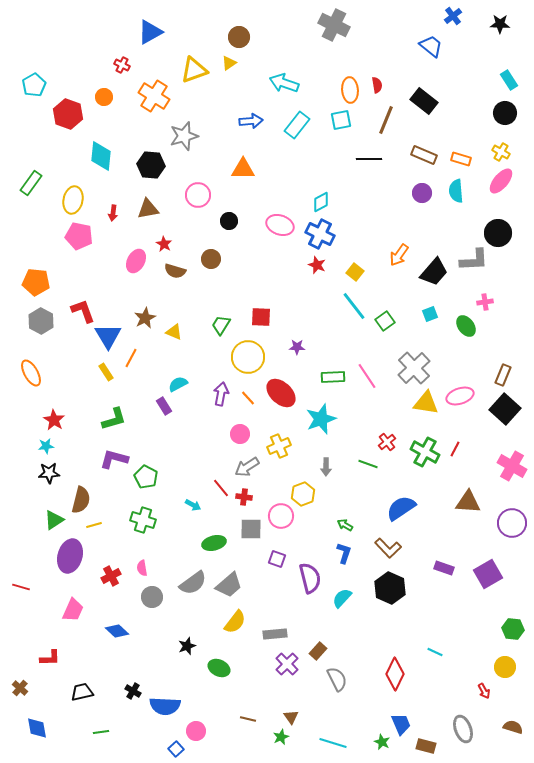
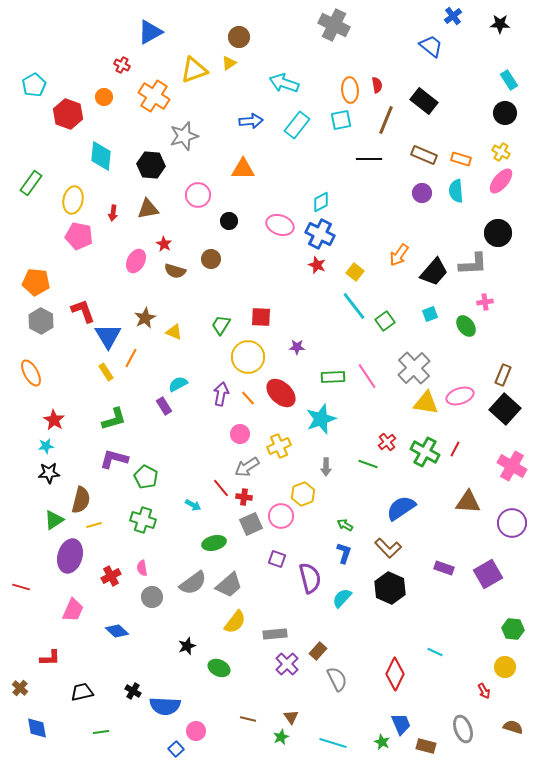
gray L-shape at (474, 260): moved 1 px left, 4 px down
gray square at (251, 529): moved 5 px up; rotated 25 degrees counterclockwise
